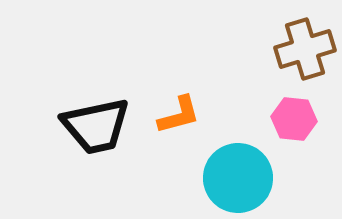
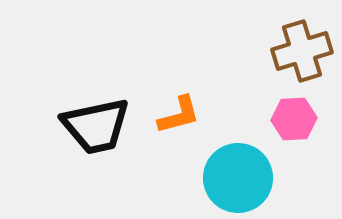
brown cross: moved 3 px left, 2 px down
pink hexagon: rotated 9 degrees counterclockwise
